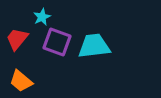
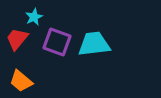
cyan star: moved 8 px left
cyan trapezoid: moved 2 px up
